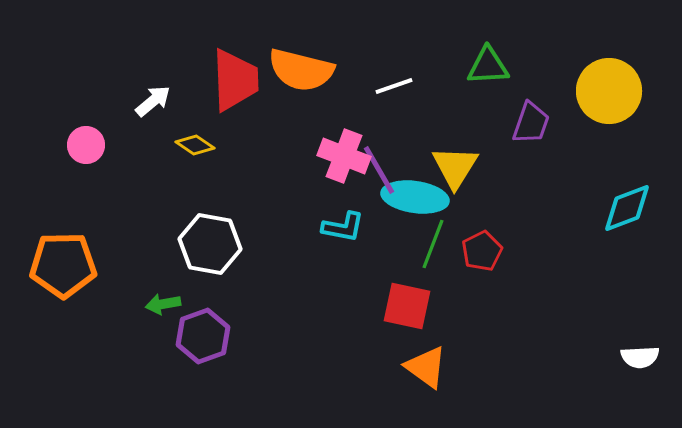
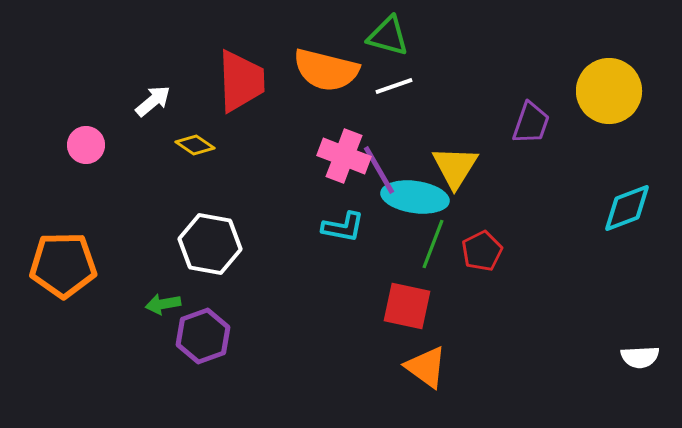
green triangle: moved 100 px left, 30 px up; rotated 18 degrees clockwise
orange semicircle: moved 25 px right
red trapezoid: moved 6 px right, 1 px down
